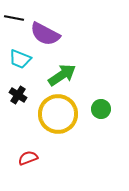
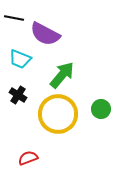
green arrow: rotated 16 degrees counterclockwise
